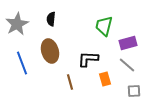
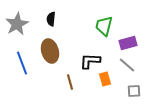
black L-shape: moved 2 px right, 2 px down
